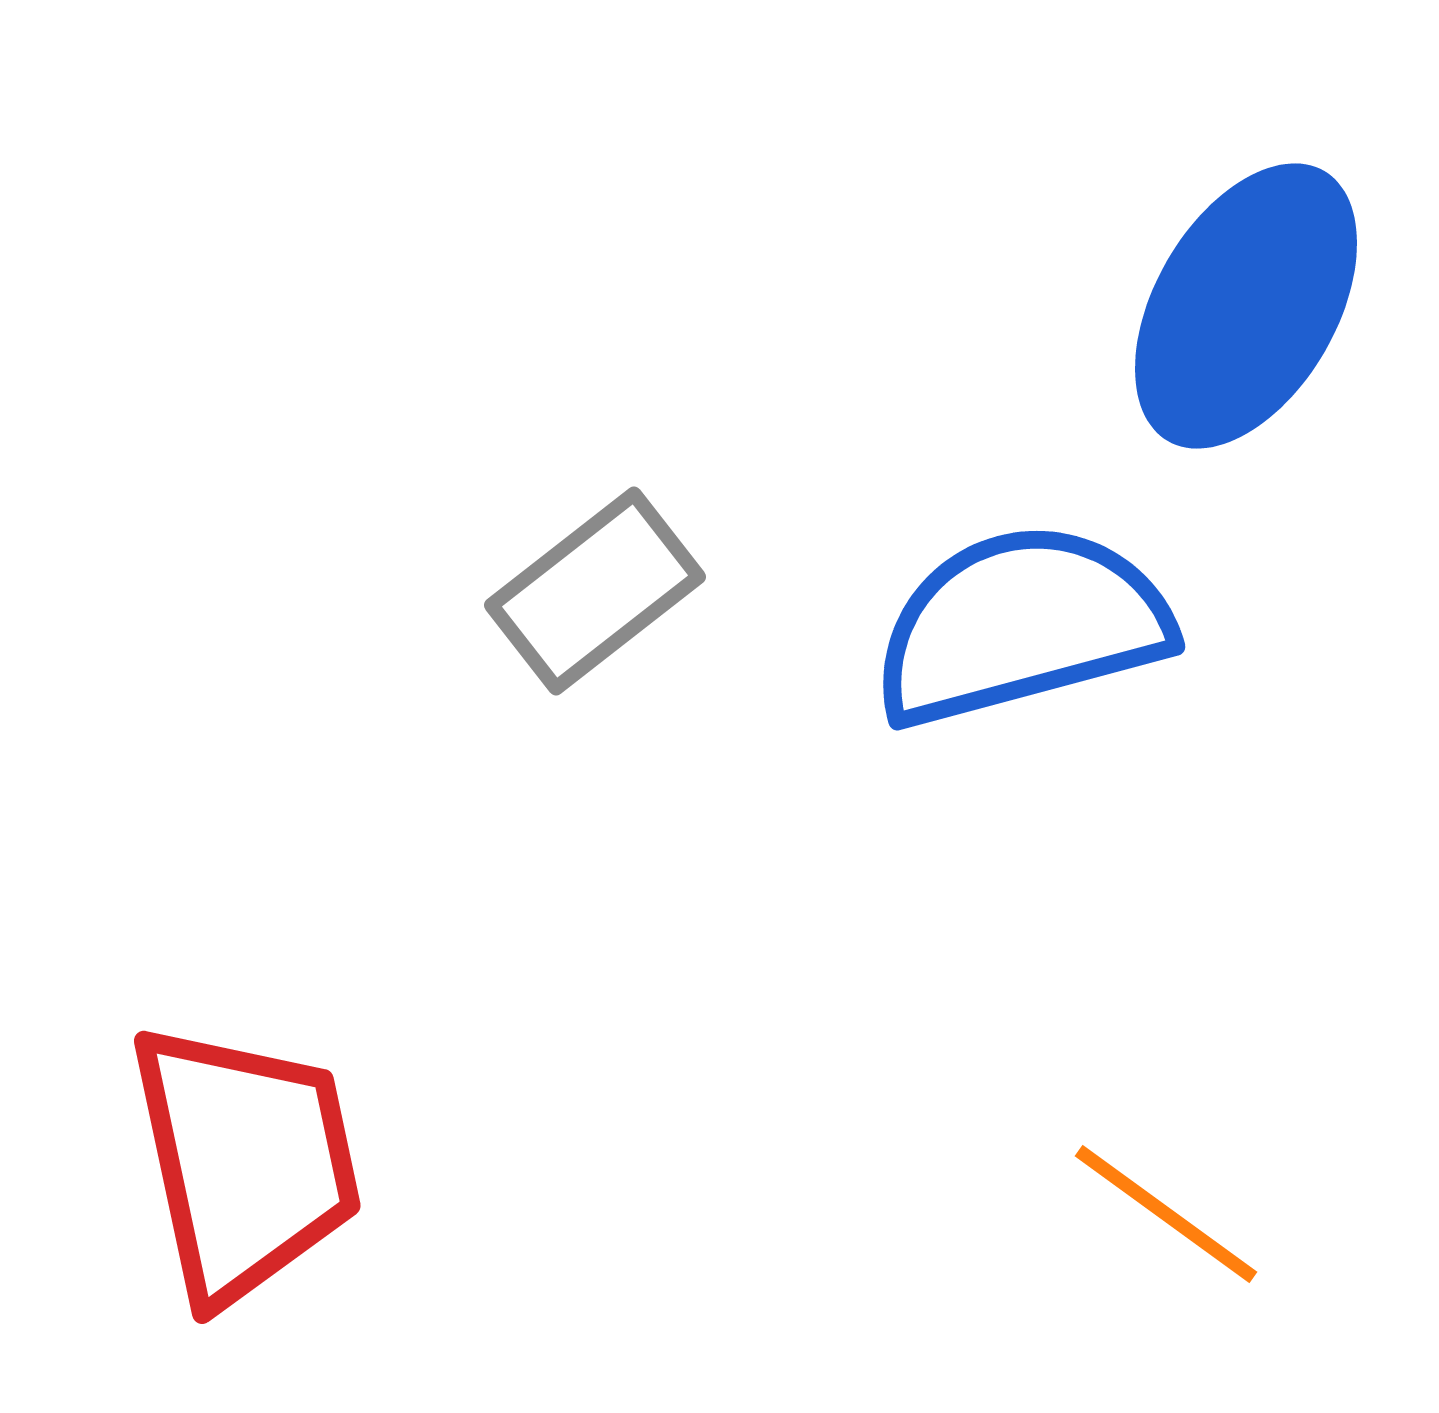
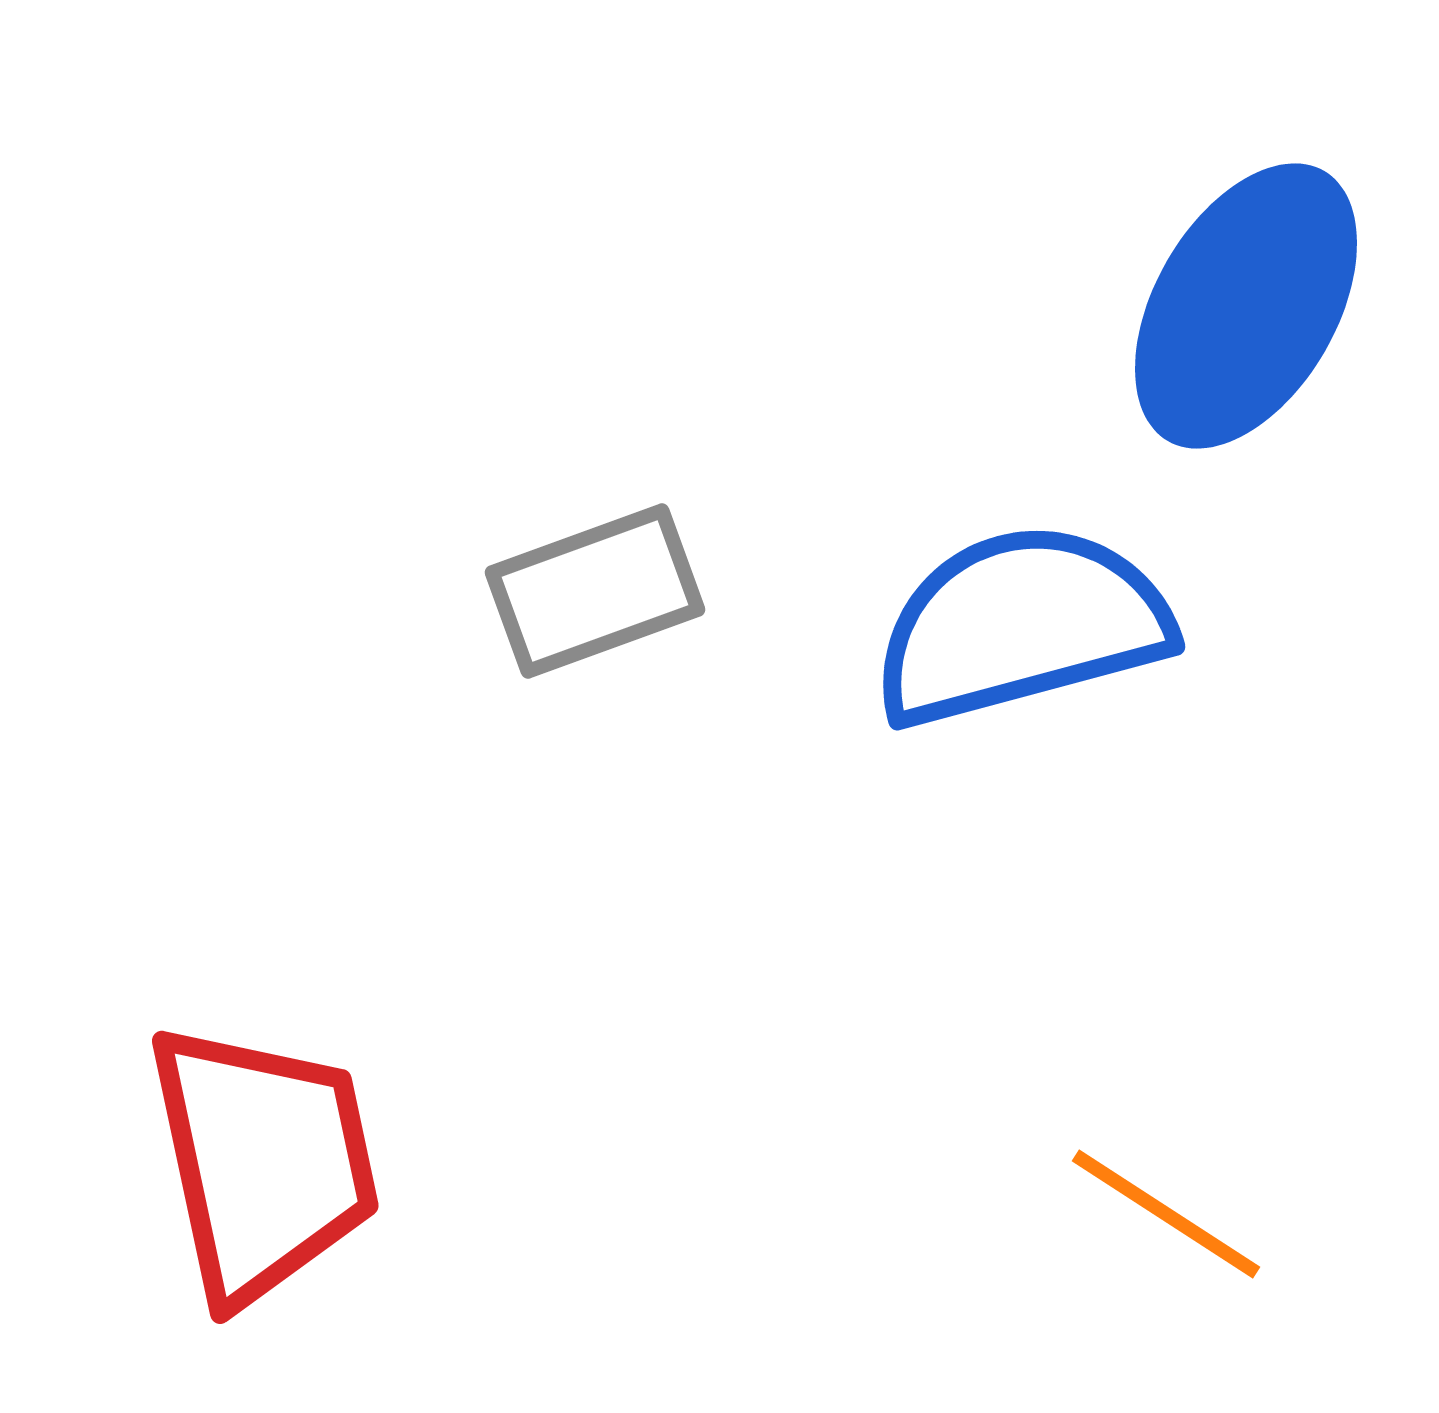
gray rectangle: rotated 18 degrees clockwise
red trapezoid: moved 18 px right
orange line: rotated 3 degrees counterclockwise
